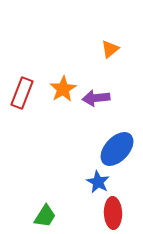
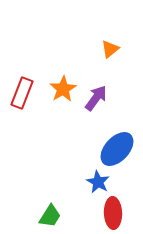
purple arrow: rotated 132 degrees clockwise
green trapezoid: moved 5 px right
